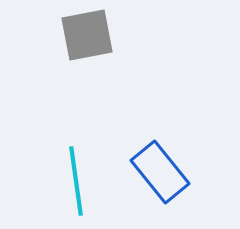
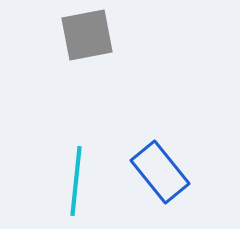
cyan line: rotated 14 degrees clockwise
